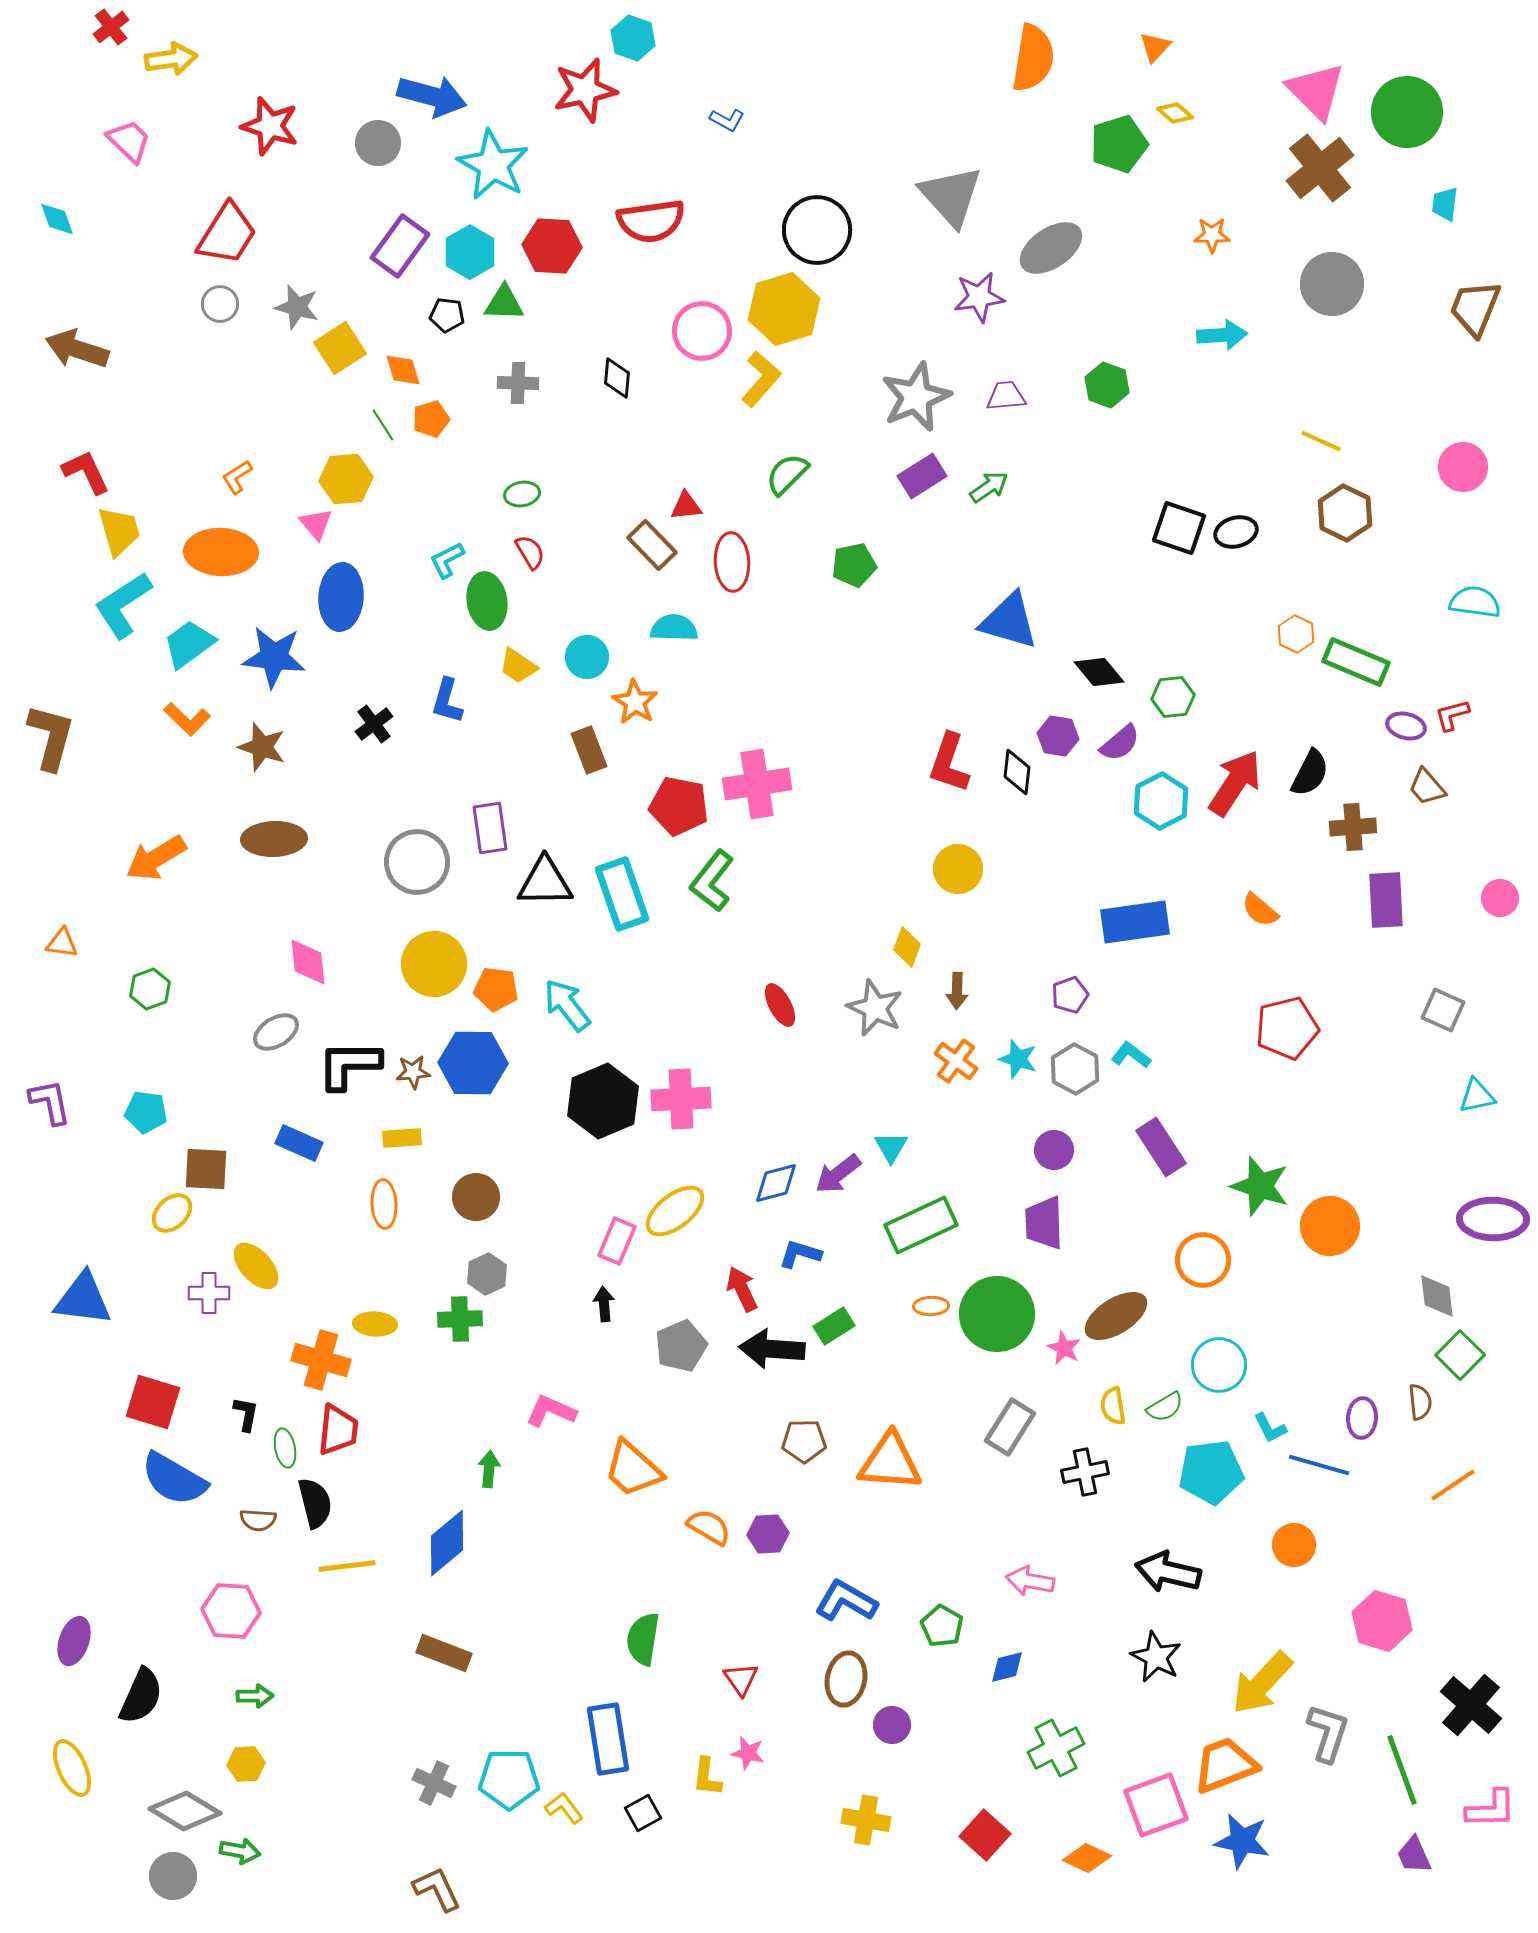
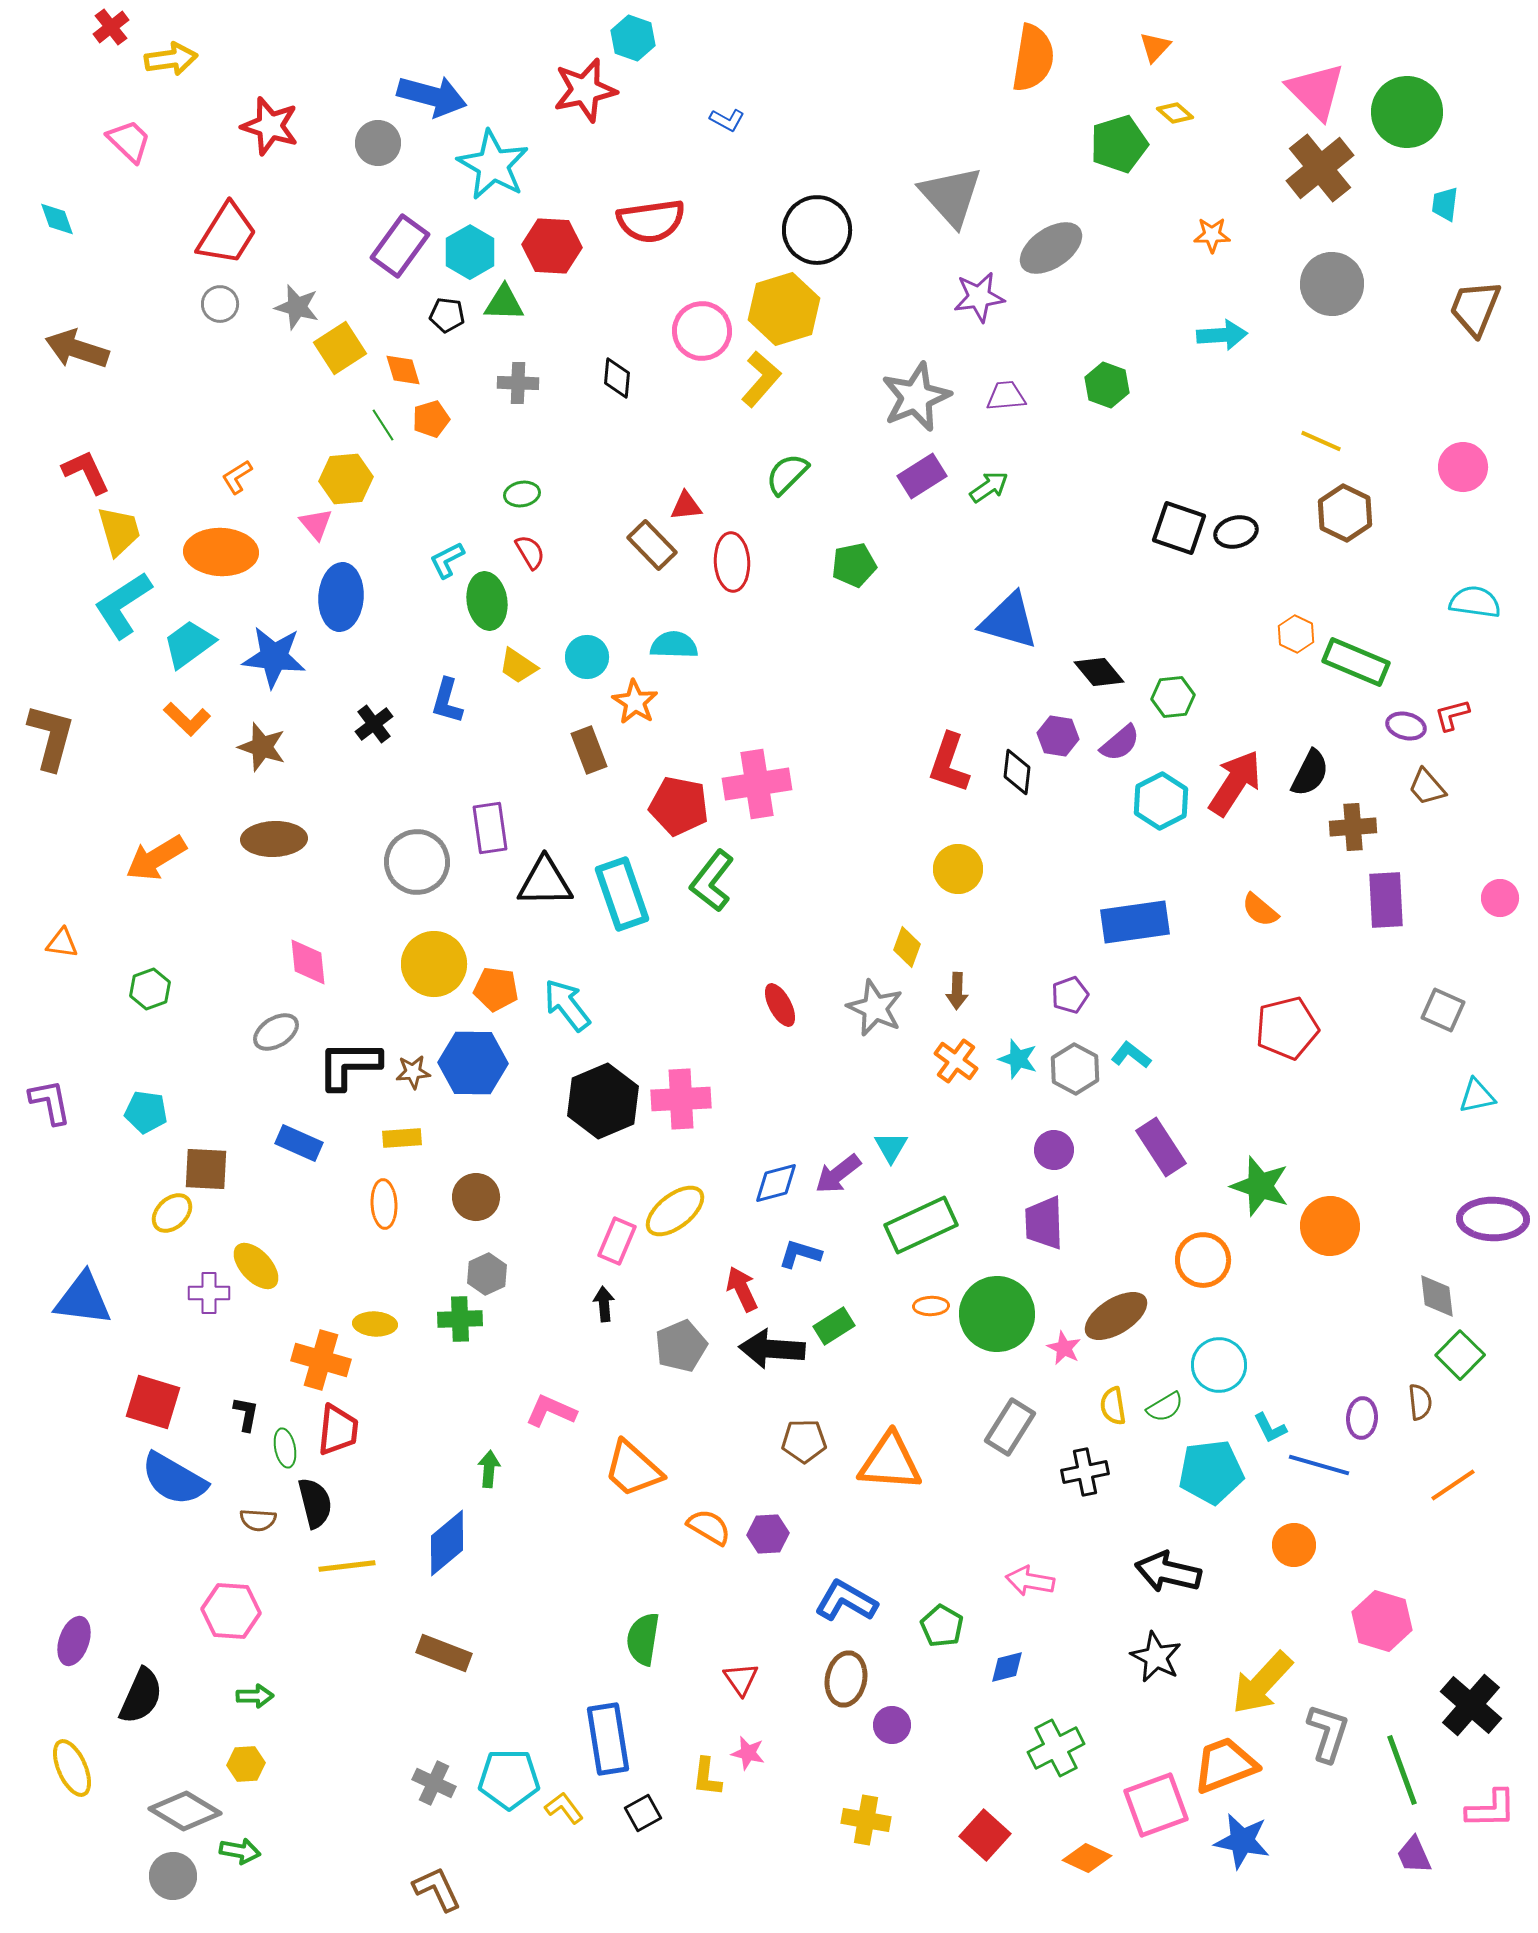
cyan semicircle at (674, 628): moved 17 px down
